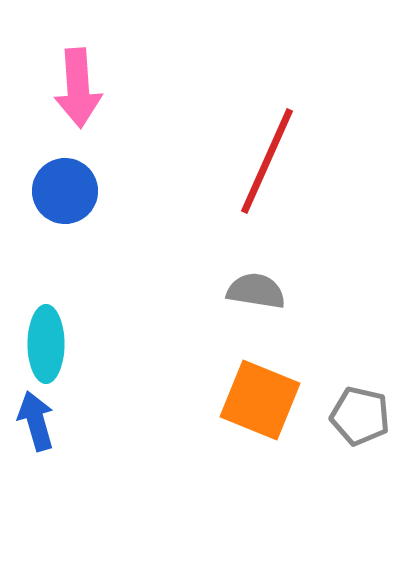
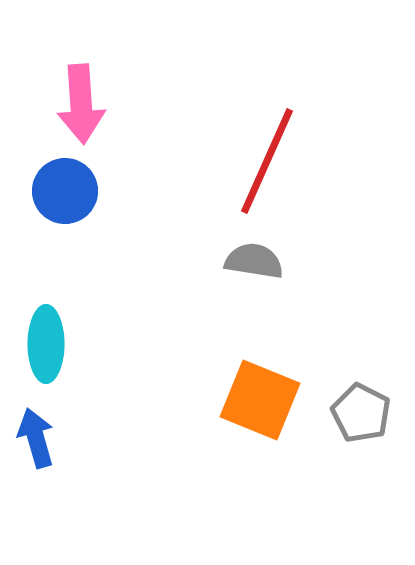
pink arrow: moved 3 px right, 16 px down
gray semicircle: moved 2 px left, 30 px up
gray pentagon: moved 1 px right, 3 px up; rotated 14 degrees clockwise
blue arrow: moved 17 px down
